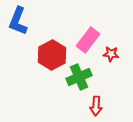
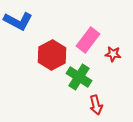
blue L-shape: rotated 84 degrees counterclockwise
red star: moved 2 px right
green cross: rotated 35 degrees counterclockwise
red arrow: moved 1 px up; rotated 18 degrees counterclockwise
